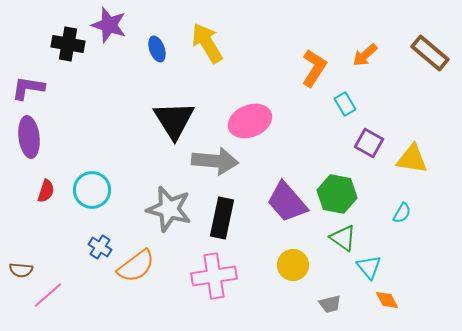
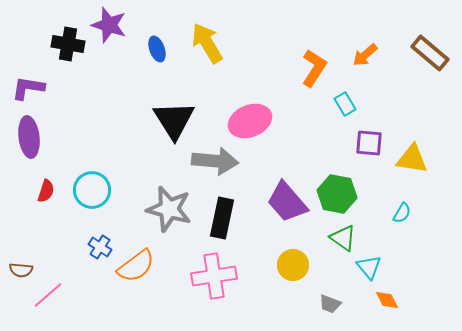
purple square: rotated 24 degrees counterclockwise
gray trapezoid: rotated 35 degrees clockwise
